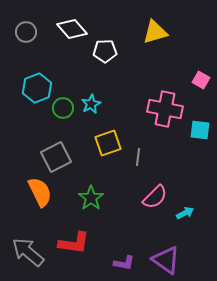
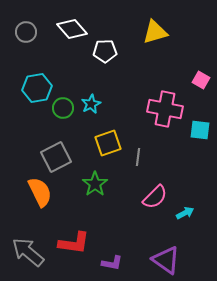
cyan hexagon: rotated 12 degrees clockwise
green star: moved 4 px right, 14 px up
purple L-shape: moved 12 px left
